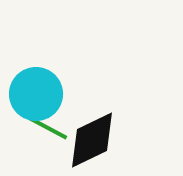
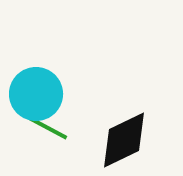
black diamond: moved 32 px right
